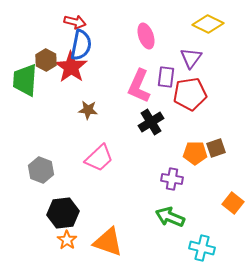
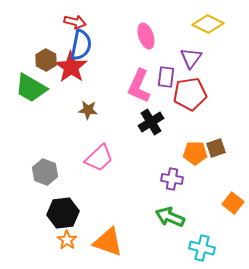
green trapezoid: moved 6 px right, 8 px down; rotated 64 degrees counterclockwise
gray hexagon: moved 4 px right, 2 px down
